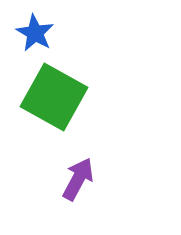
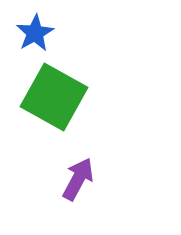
blue star: rotated 12 degrees clockwise
